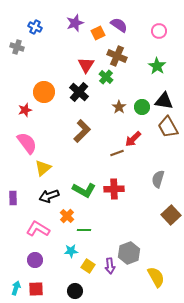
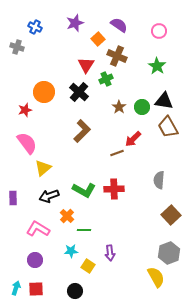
orange square: moved 6 px down; rotated 16 degrees counterclockwise
green cross: moved 2 px down; rotated 24 degrees clockwise
gray semicircle: moved 1 px right, 1 px down; rotated 12 degrees counterclockwise
gray hexagon: moved 40 px right
purple arrow: moved 13 px up
